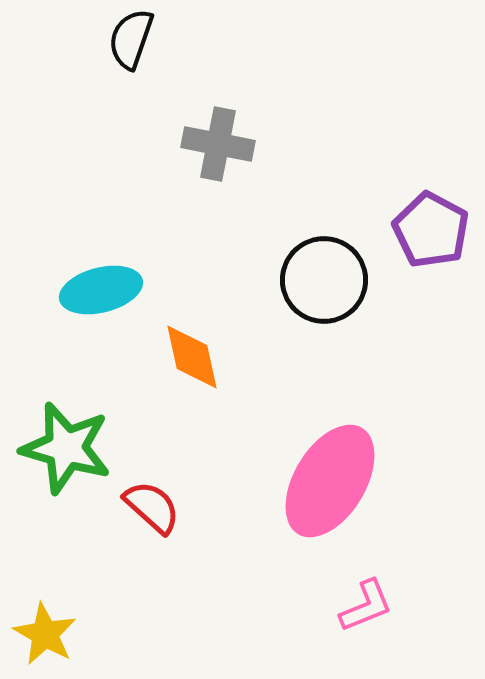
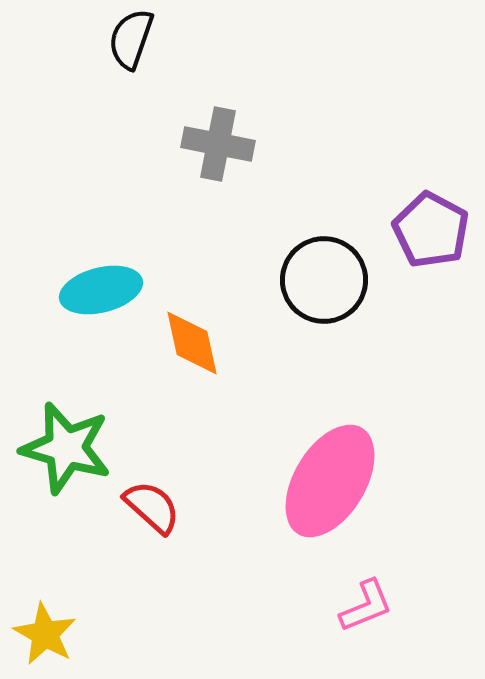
orange diamond: moved 14 px up
